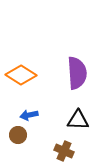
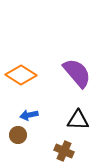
purple semicircle: rotated 36 degrees counterclockwise
